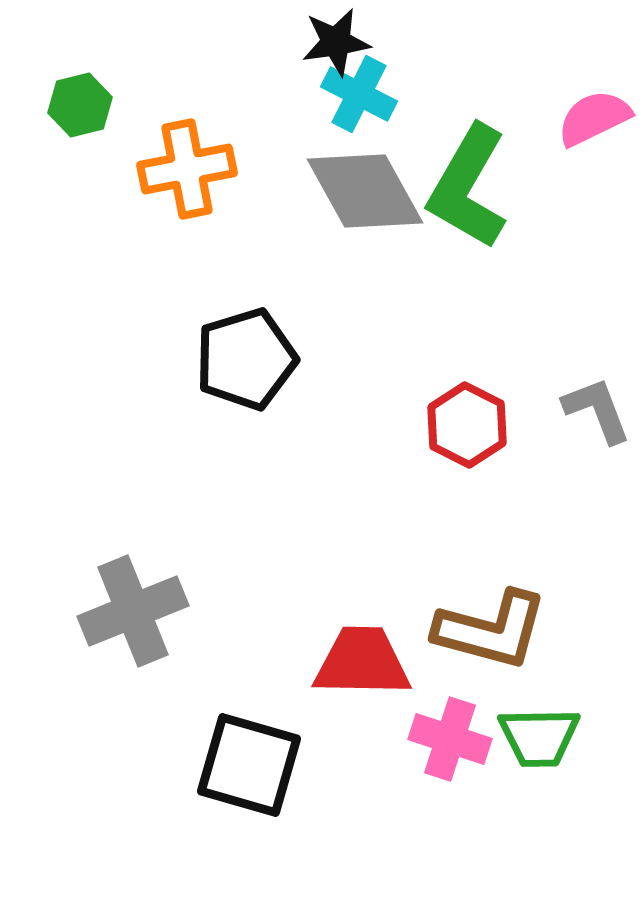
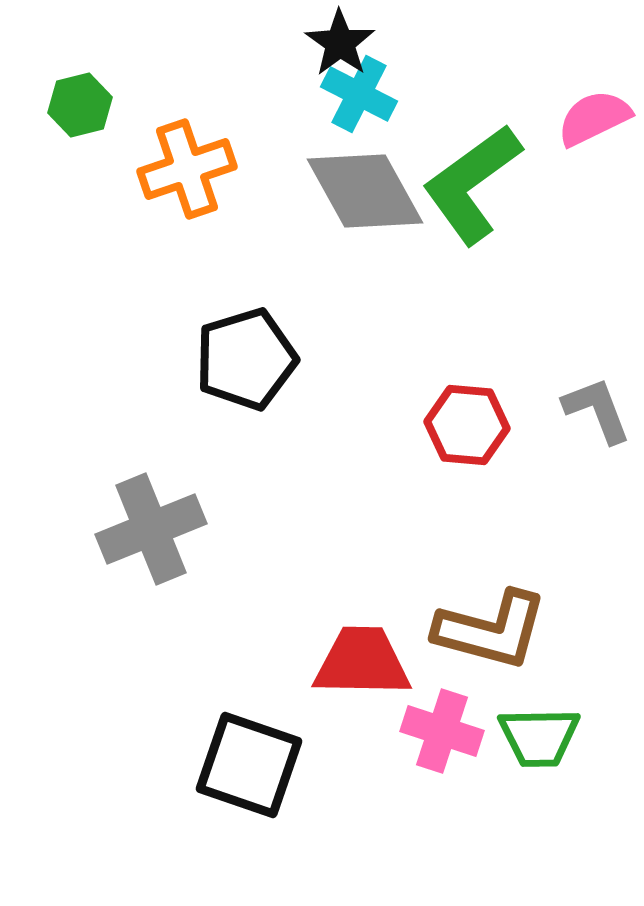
black star: moved 4 px right, 1 px down; rotated 28 degrees counterclockwise
orange cross: rotated 8 degrees counterclockwise
green L-shape: moved 4 px right, 3 px up; rotated 24 degrees clockwise
red hexagon: rotated 22 degrees counterclockwise
gray cross: moved 18 px right, 82 px up
pink cross: moved 8 px left, 8 px up
black square: rotated 3 degrees clockwise
